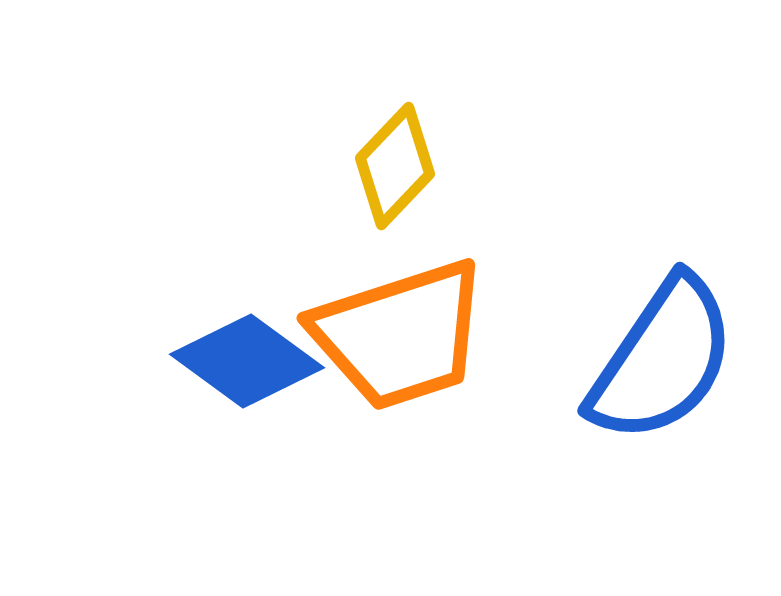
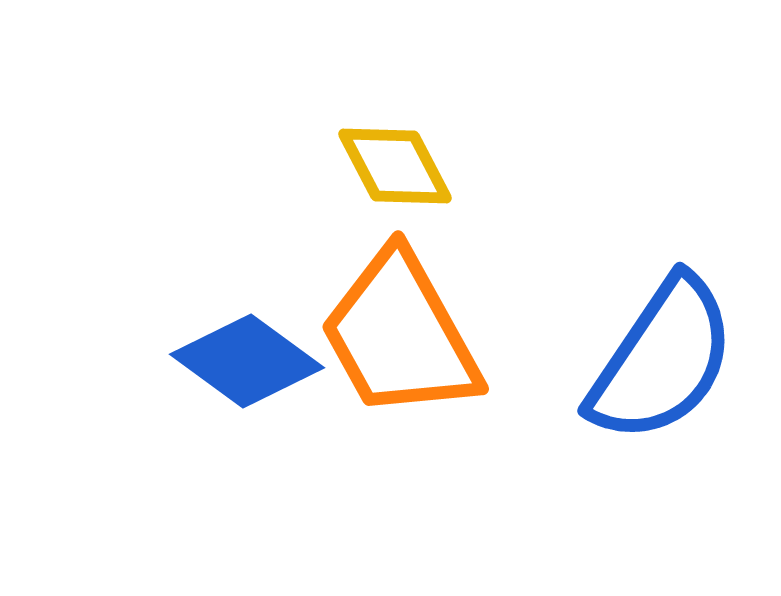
yellow diamond: rotated 71 degrees counterclockwise
orange trapezoid: rotated 79 degrees clockwise
